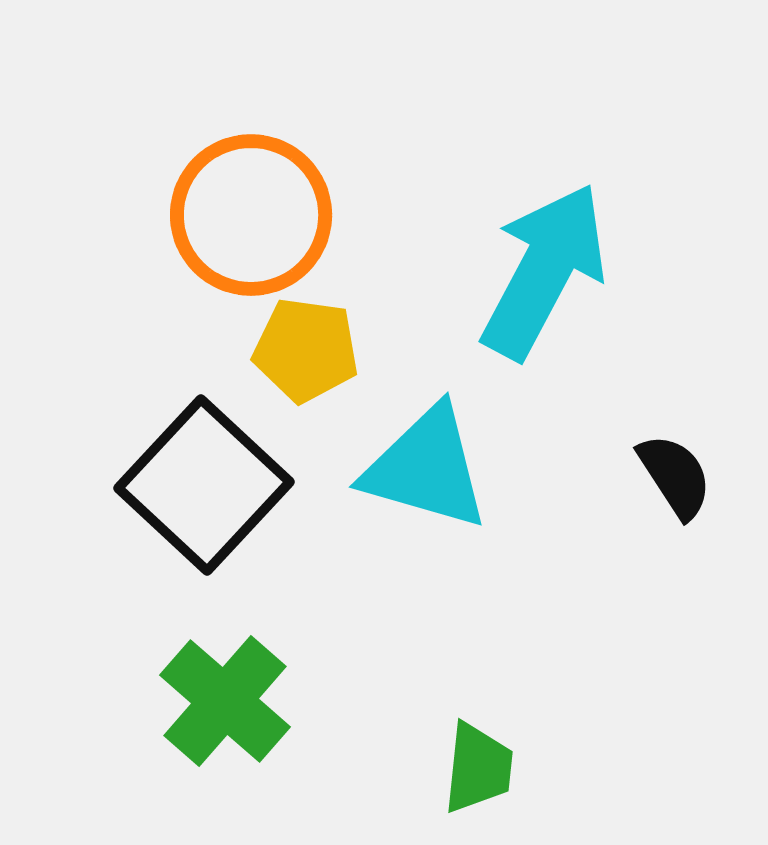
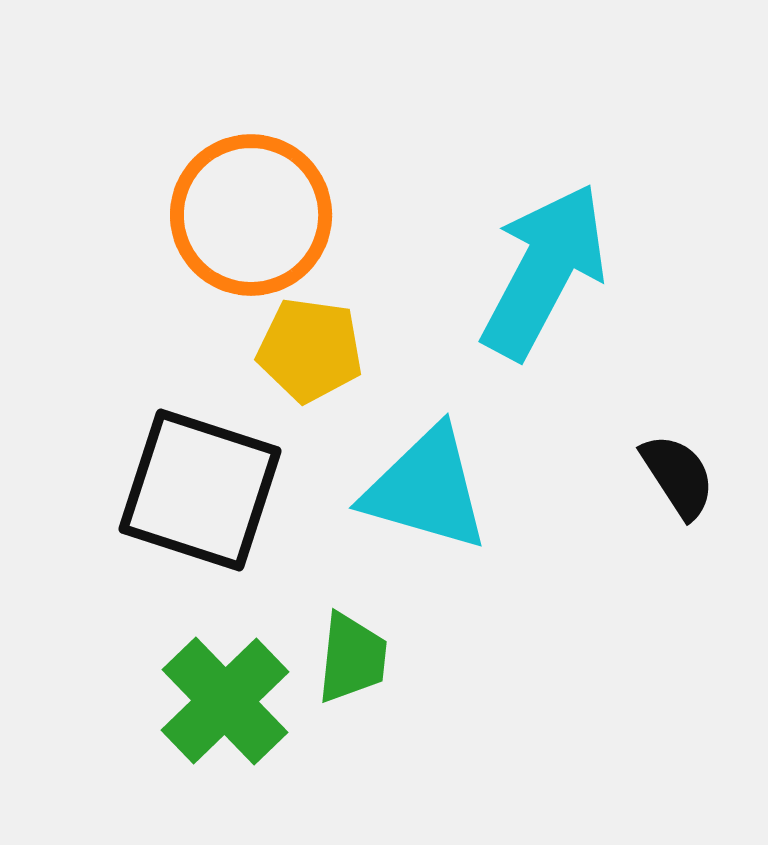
yellow pentagon: moved 4 px right
cyan triangle: moved 21 px down
black semicircle: moved 3 px right
black square: moved 4 px left, 5 px down; rotated 25 degrees counterclockwise
green cross: rotated 5 degrees clockwise
green trapezoid: moved 126 px left, 110 px up
